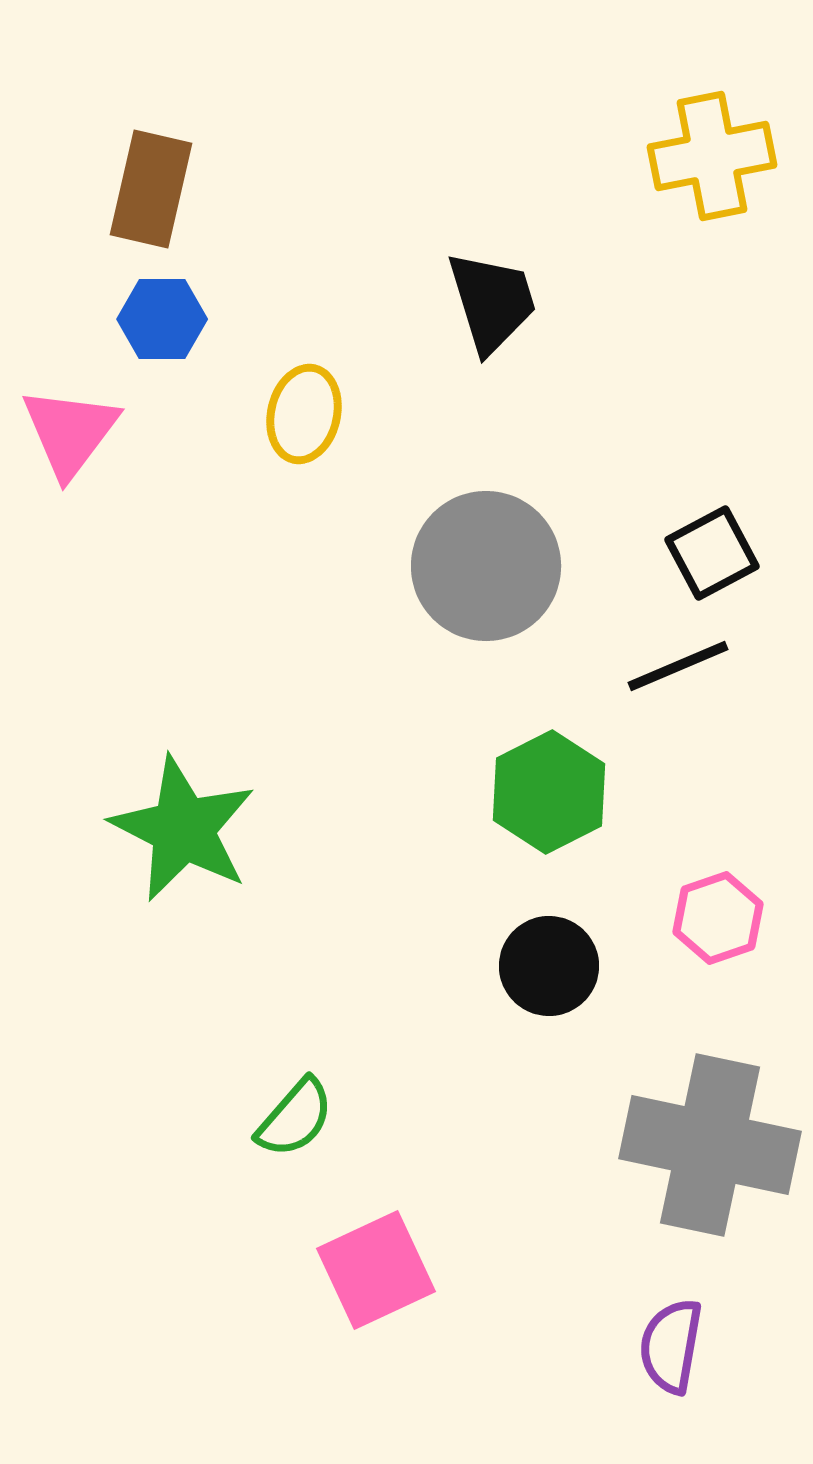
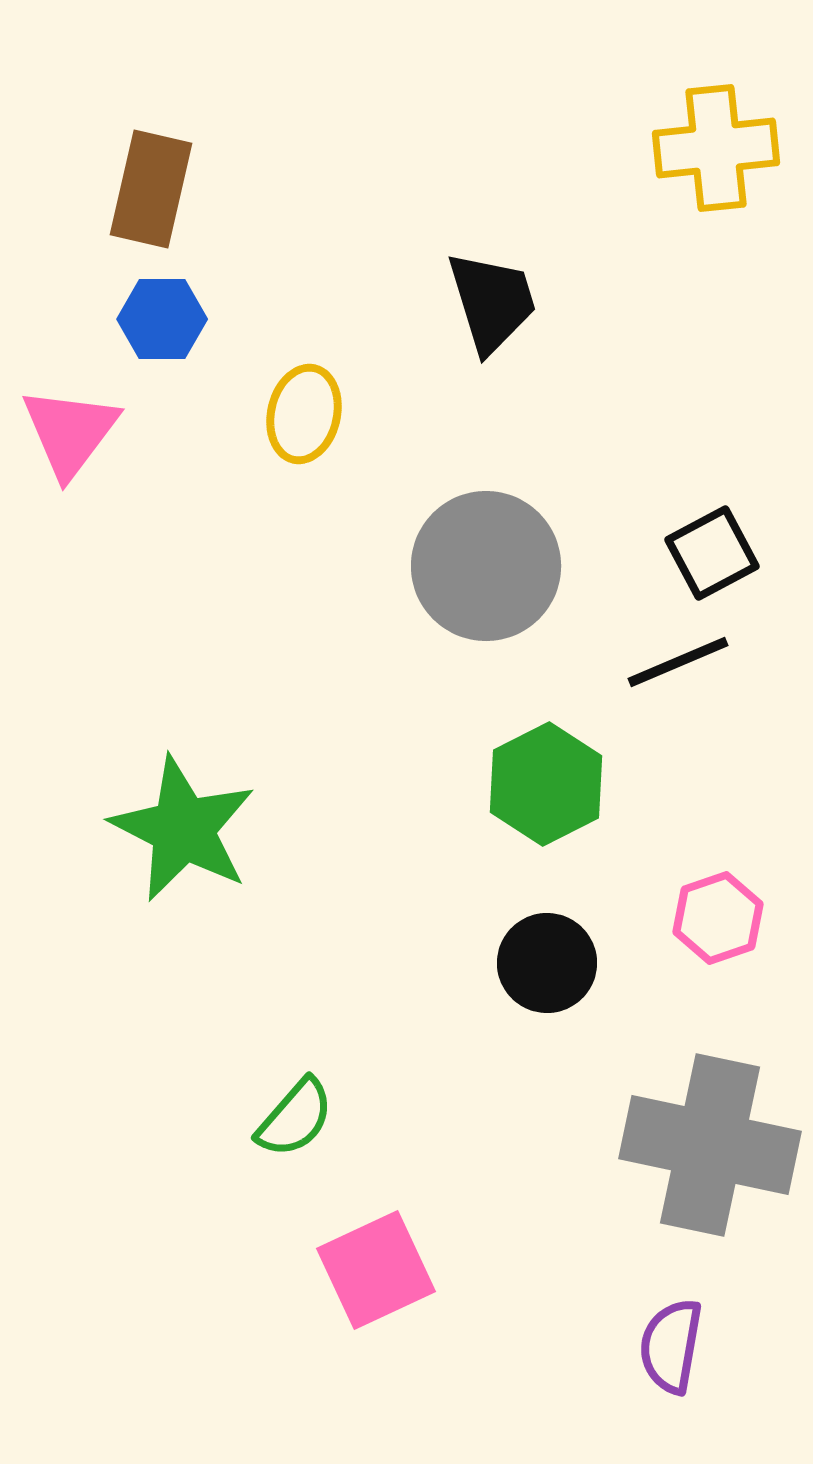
yellow cross: moved 4 px right, 8 px up; rotated 5 degrees clockwise
black line: moved 4 px up
green hexagon: moved 3 px left, 8 px up
black circle: moved 2 px left, 3 px up
